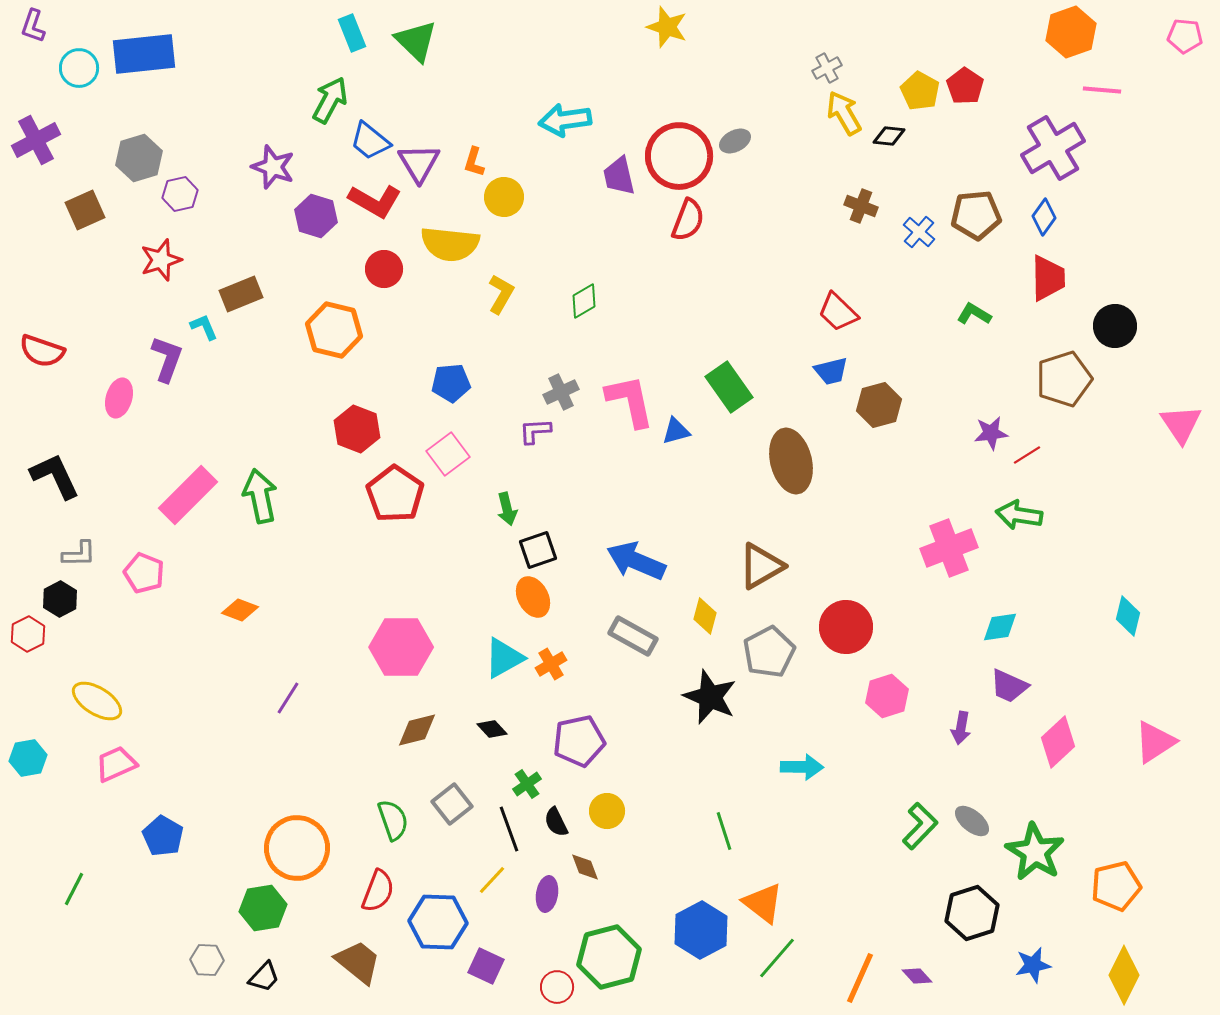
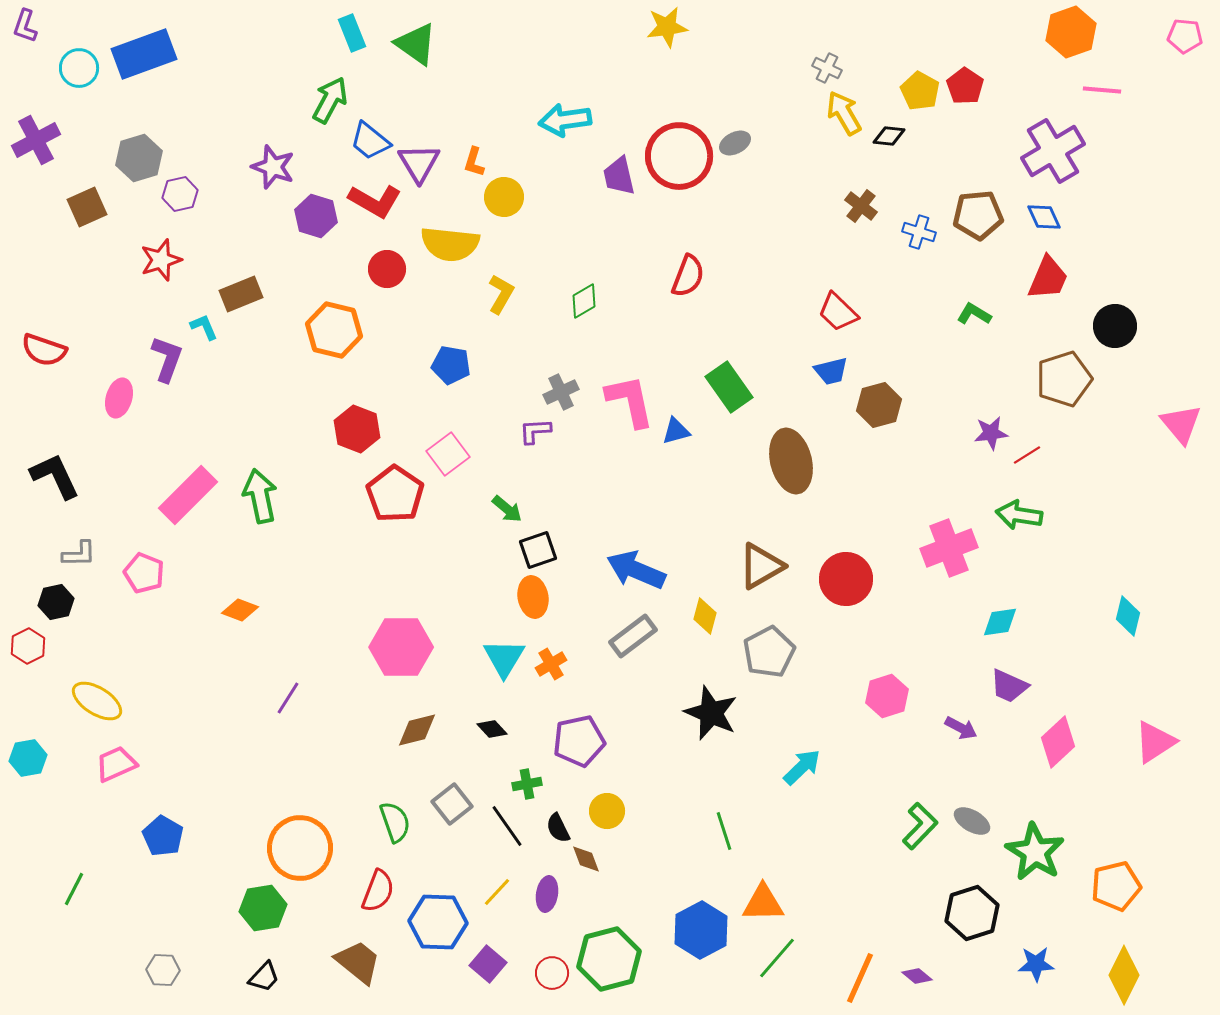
purple L-shape at (33, 26): moved 8 px left
yellow star at (667, 27): rotated 27 degrees counterclockwise
green triangle at (416, 41): moved 3 px down; rotated 9 degrees counterclockwise
blue rectangle at (144, 54): rotated 14 degrees counterclockwise
gray cross at (827, 68): rotated 36 degrees counterclockwise
gray ellipse at (735, 141): moved 2 px down
purple cross at (1053, 148): moved 3 px down
brown cross at (861, 206): rotated 16 degrees clockwise
brown square at (85, 210): moved 2 px right, 3 px up
brown pentagon at (976, 215): moved 2 px right
blue diamond at (1044, 217): rotated 60 degrees counterclockwise
red semicircle at (688, 220): moved 56 px down
blue cross at (919, 232): rotated 24 degrees counterclockwise
red circle at (384, 269): moved 3 px right
red trapezoid at (1048, 278): rotated 24 degrees clockwise
red semicircle at (42, 351): moved 2 px right, 1 px up
blue pentagon at (451, 383): moved 18 px up; rotated 15 degrees clockwise
pink triangle at (1181, 424): rotated 6 degrees counterclockwise
green arrow at (507, 509): rotated 36 degrees counterclockwise
blue arrow at (636, 561): moved 9 px down
orange ellipse at (533, 597): rotated 18 degrees clockwise
black hexagon at (60, 599): moved 4 px left, 3 px down; rotated 16 degrees clockwise
red circle at (846, 627): moved 48 px up
cyan diamond at (1000, 627): moved 5 px up
red hexagon at (28, 634): moved 12 px down
gray rectangle at (633, 636): rotated 66 degrees counterclockwise
cyan triangle at (504, 658): rotated 30 degrees counterclockwise
black star at (710, 697): moved 1 px right, 16 px down
purple arrow at (961, 728): rotated 72 degrees counterclockwise
cyan arrow at (802, 767): rotated 45 degrees counterclockwise
green cross at (527, 784): rotated 24 degrees clockwise
green semicircle at (393, 820): moved 2 px right, 2 px down
gray ellipse at (972, 821): rotated 9 degrees counterclockwise
black semicircle at (556, 822): moved 2 px right, 6 px down
black line at (509, 829): moved 2 px left, 3 px up; rotated 15 degrees counterclockwise
orange circle at (297, 848): moved 3 px right
brown diamond at (585, 867): moved 1 px right, 8 px up
yellow line at (492, 880): moved 5 px right, 12 px down
orange triangle at (763, 903): rotated 39 degrees counterclockwise
green hexagon at (609, 957): moved 2 px down
gray hexagon at (207, 960): moved 44 px left, 10 px down
blue star at (1033, 965): moved 3 px right, 1 px up; rotated 9 degrees clockwise
purple square at (486, 966): moved 2 px right, 2 px up; rotated 15 degrees clockwise
purple diamond at (917, 976): rotated 8 degrees counterclockwise
red circle at (557, 987): moved 5 px left, 14 px up
